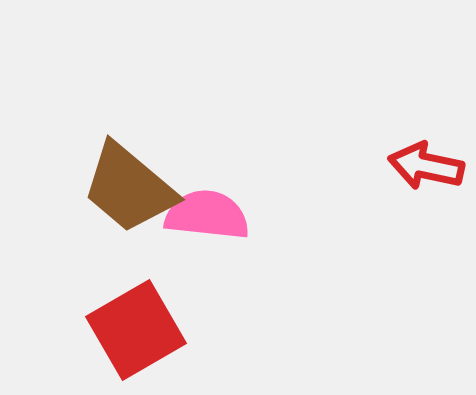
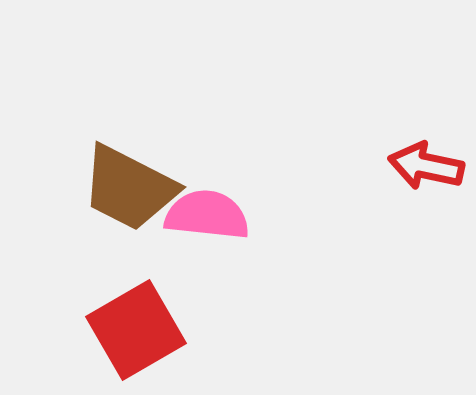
brown trapezoid: rotated 13 degrees counterclockwise
